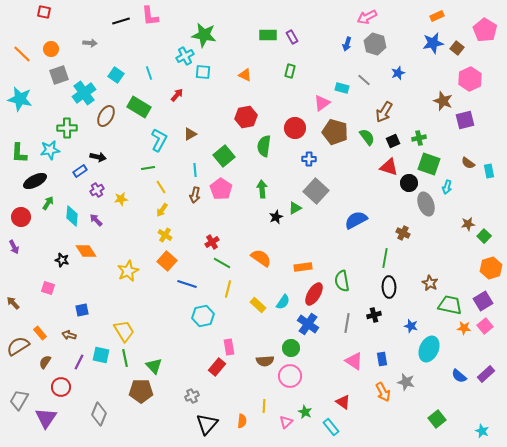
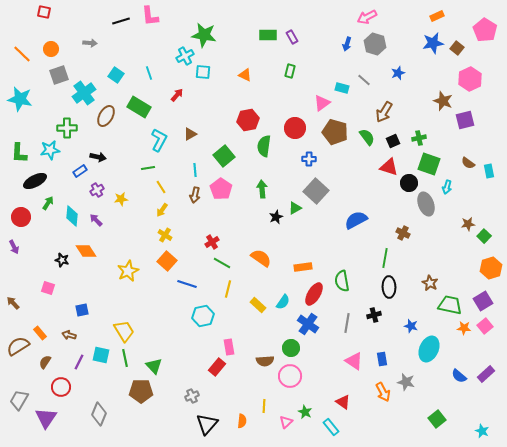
red hexagon at (246, 117): moved 2 px right, 3 px down
